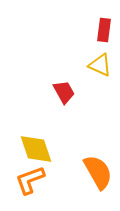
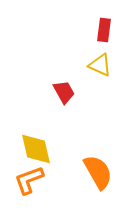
yellow diamond: rotated 6 degrees clockwise
orange L-shape: moved 1 px left
